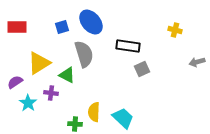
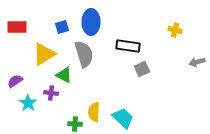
blue ellipse: rotated 40 degrees clockwise
yellow triangle: moved 5 px right, 9 px up
green triangle: moved 3 px left
purple semicircle: moved 1 px up
